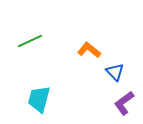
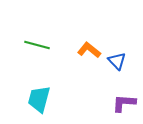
green line: moved 7 px right, 4 px down; rotated 40 degrees clockwise
blue triangle: moved 2 px right, 11 px up
purple L-shape: rotated 40 degrees clockwise
